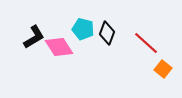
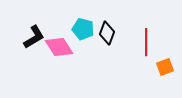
red line: moved 1 px up; rotated 48 degrees clockwise
orange square: moved 2 px right, 2 px up; rotated 30 degrees clockwise
